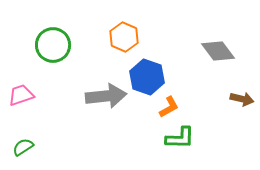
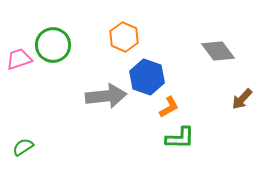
pink trapezoid: moved 2 px left, 36 px up
brown arrow: rotated 120 degrees clockwise
